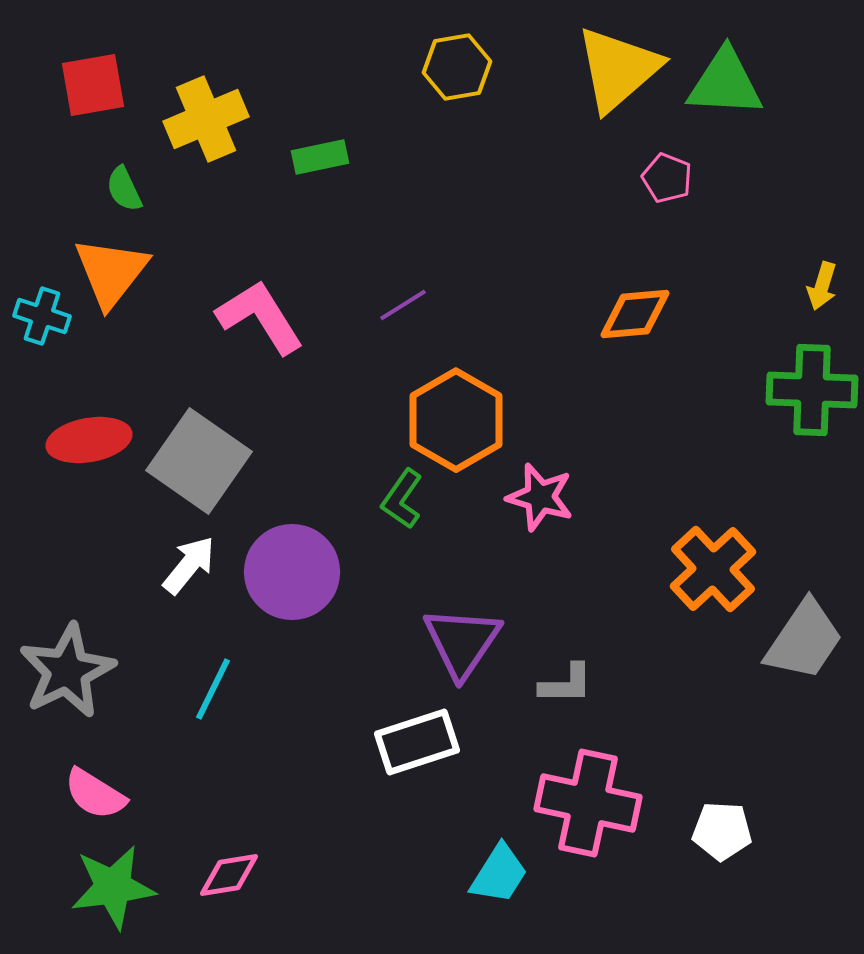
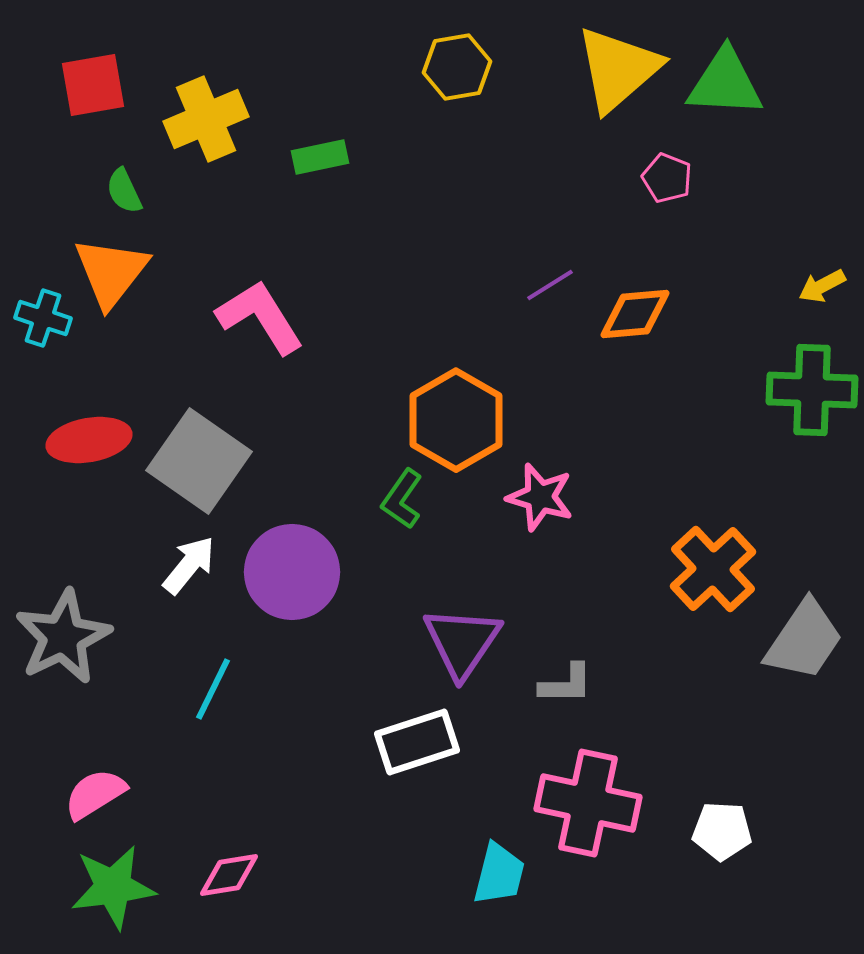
green semicircle: moved 2 px down
yellow arrow: rotated 45 degrees clockwise
purple line: moved 147 px right, 20 px up
cyan cross: moved 1 px right, 2 px down
gray star: moved 4 px left, 34 px up
pink semicircle: rotated 116 degrees clockwise
cyan trapezoid: rotated 18 degrees counterclockwise
